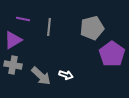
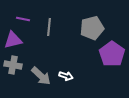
purple triangle: rotated 18 degrees clockwise
white arrow: moved 1 px down
